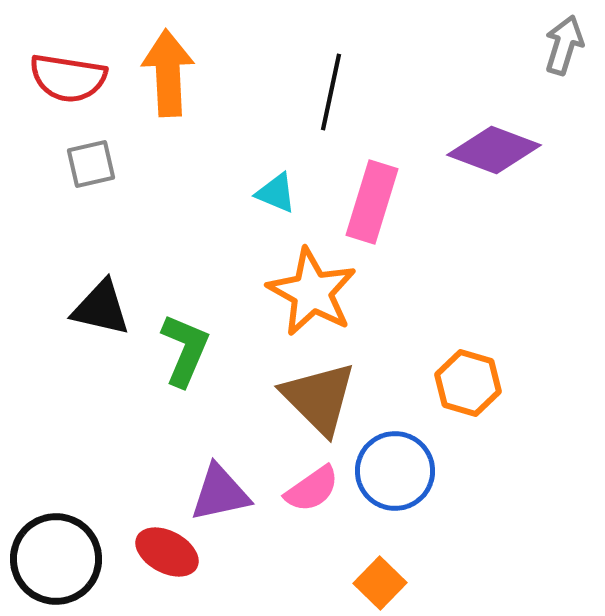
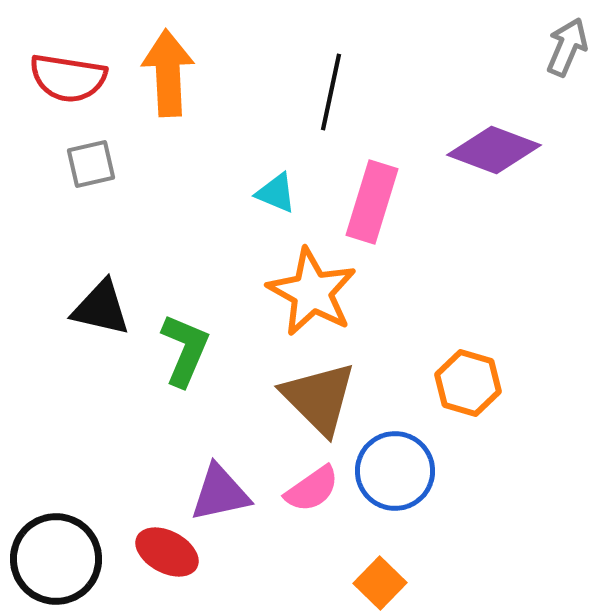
gray arrow: moved 3 px right, 2 px down; rotated 6 degrees clockwise
